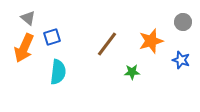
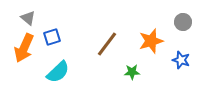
cyan semicircle: rotated 40 degrees clockwise
